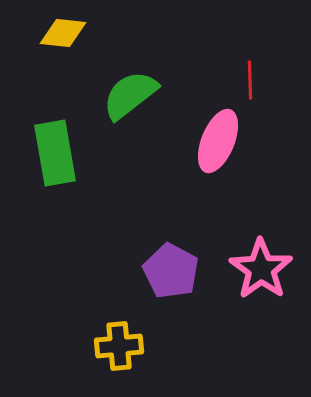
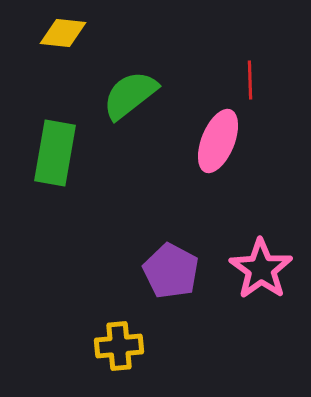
green rectangle: rotated 20 degrees clockwise
